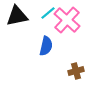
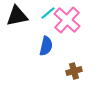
brown cross: moved 2 px left
